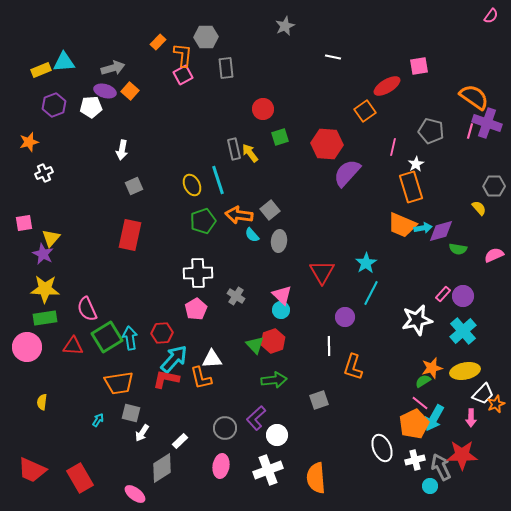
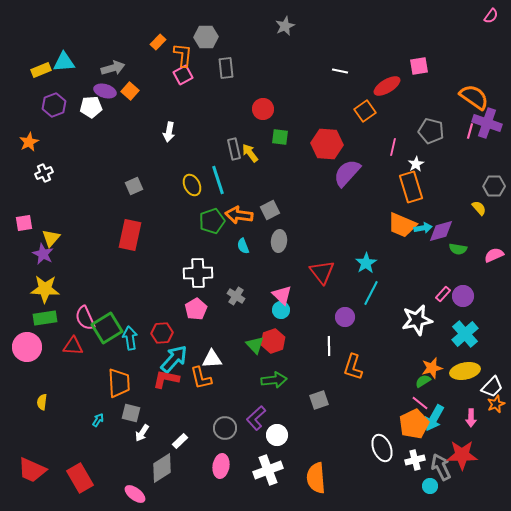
white line at (333, 57): moved 7 px right, 14 px down
green square at (280, 137): rotated 24 degrees clockwise
orange star at (29, 142): rotated 12 degrees counterclockwise
white arrow at (122, 150): moved 47 px right, 18 px up
gray square at (270, 210): rotated 12 degrees clockwise
green pentagon at (203, 221): moved 9 px right
cyan semicircle at (252, 235): moved 9 px left, 11 px down; rotated 21 degrees clockwise
red triangle at (322, 272): rotated 8 degrees counterclockwise
pink semicircle at (87, 309): moved 2 px left, 9 px down
cyan cross at (463, 331): moved 2 px right, 3 px down
green square at (107, 337): moved 9 px up
orange trapezoid at (119, 383): rotated 84 degrees counterclockwise
white trapezoid at (483, 394): moved 9 px right, 7 px up
